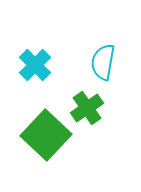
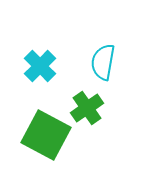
cyan cross: moved 5 px right, 1 px down
green square: rotated 15 degrees counterclockwise
